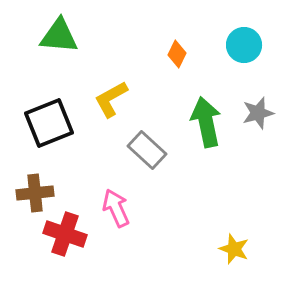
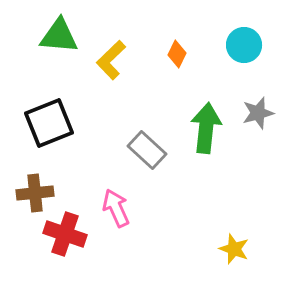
yellow L-shape: moved 39 px up; rotated 15 degrees counterclockwise
green arrow: moved 6 px down; rotated 18 degrees clockwise
